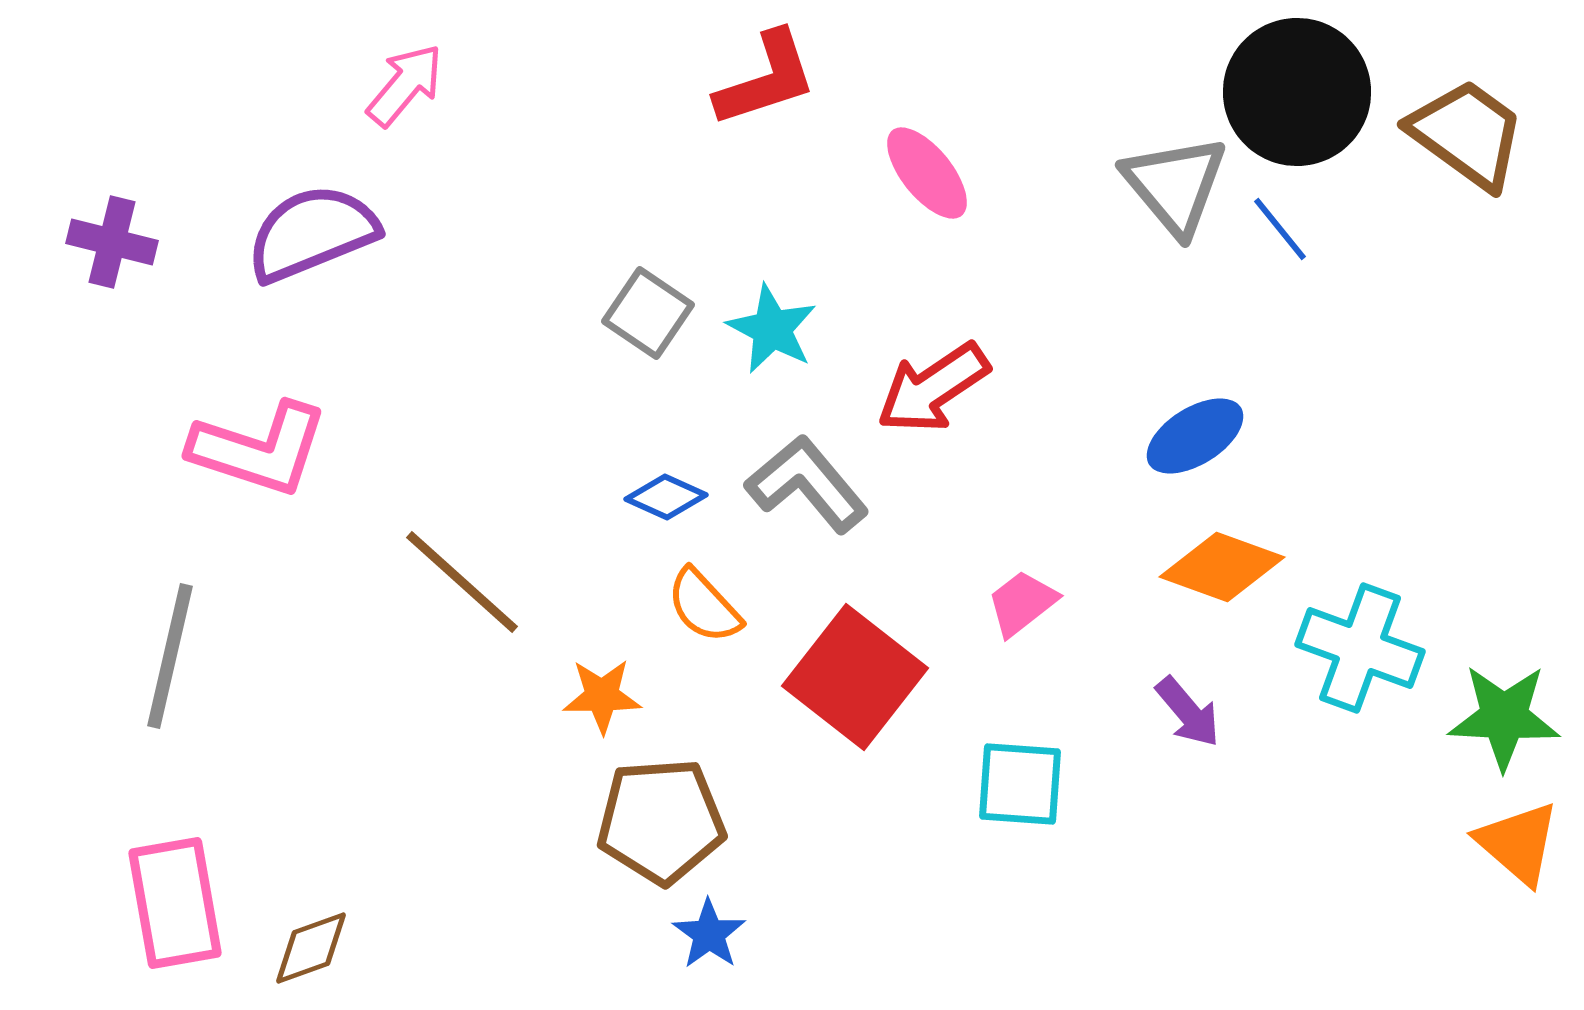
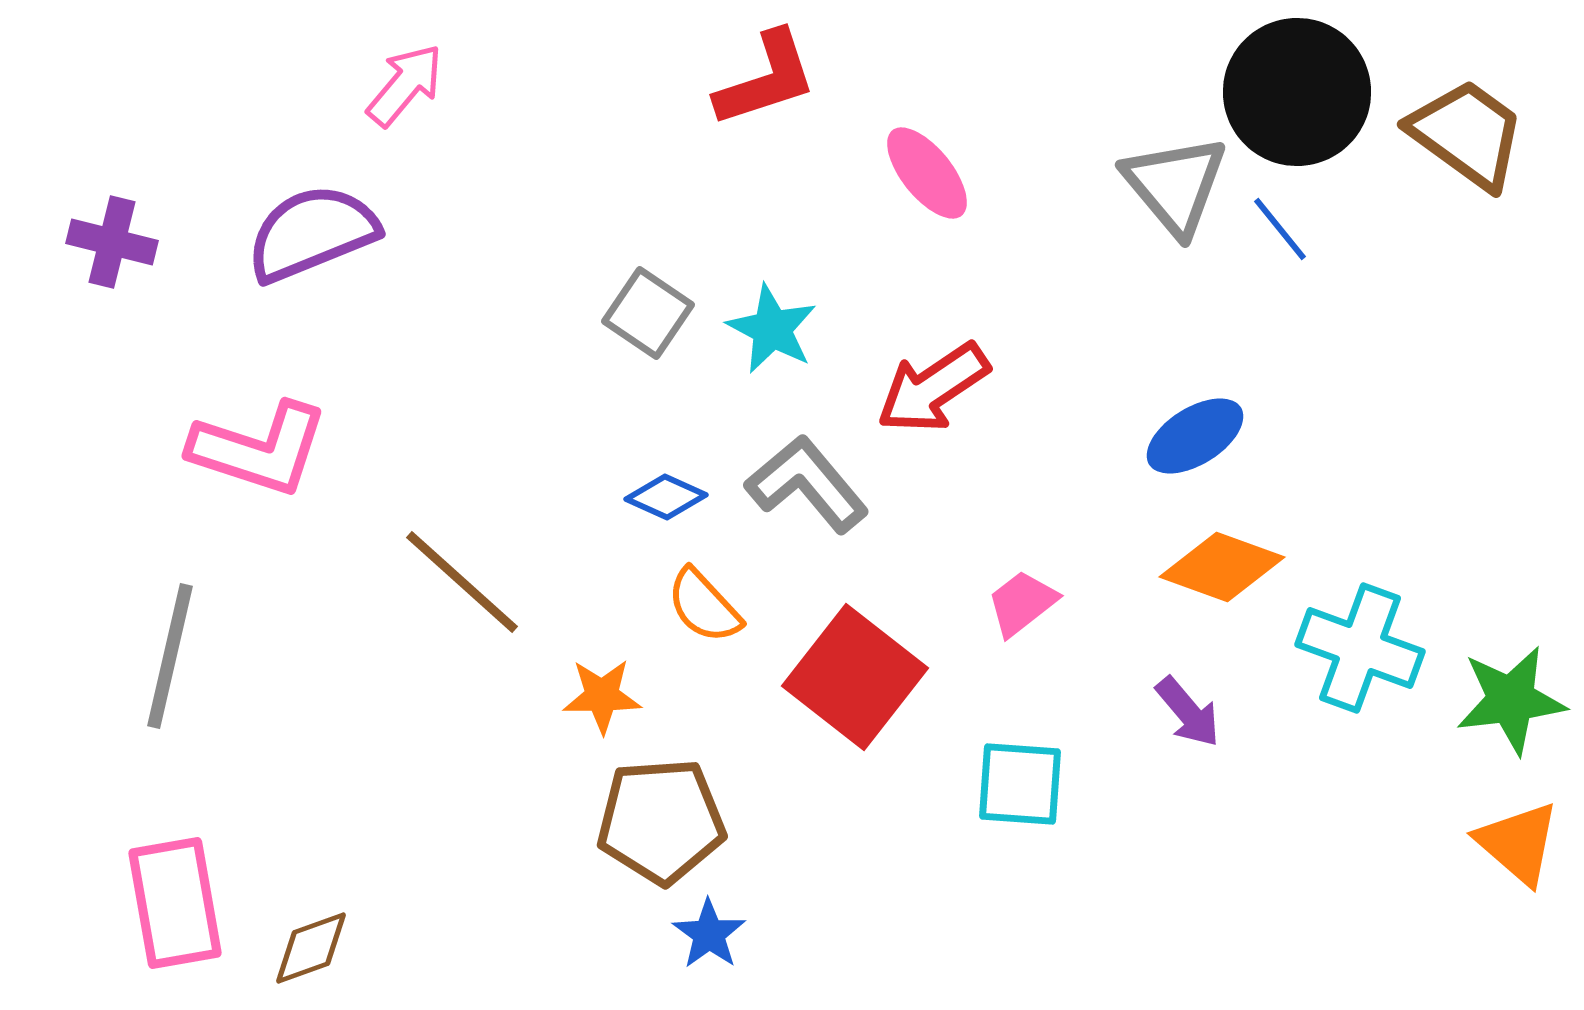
green star: moved 7 px right, 17 px up; rotated 10 degrees counterclockwise
